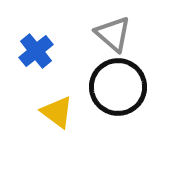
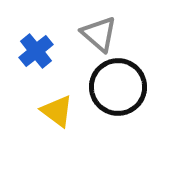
gray triangle: moved 14 px left
yellow triangle: moved 1 px up
